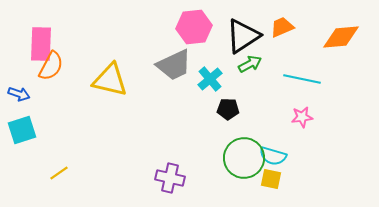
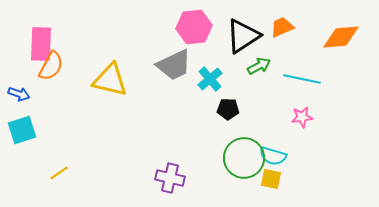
green arrow: moved 9 px right, 2 px down
